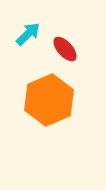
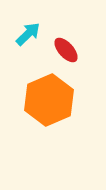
red ellipse: moved 1 px right, 1 px down
